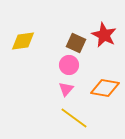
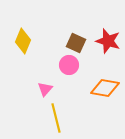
red star: moved 4 px right, 6 px down; rotated 10 degrees counterclockwise
yellow diamond: rotated 60 degrees counterclockwise
pink triangle: moved 21 px left
yellow line: moved 18 px left; rotated 40 degrees clockwise
